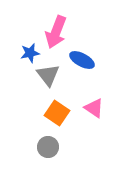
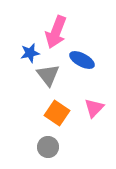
pink triangle: rotated 40 degrees clockwise
